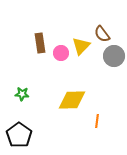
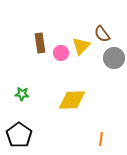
gray circle: moved 2 px down
orange line: moved 4 px right, 18 px down
